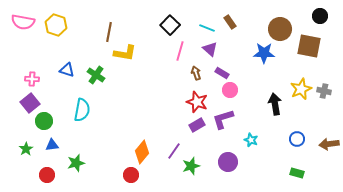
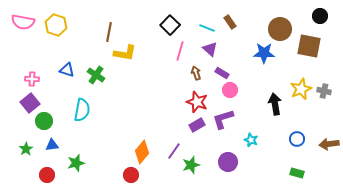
green star at (191, 166): moved 1 px up
